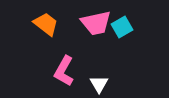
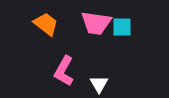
pink trapezoid: rotated 20 degrees clockwise
cyan square: rotated 30 degrees clockwise
